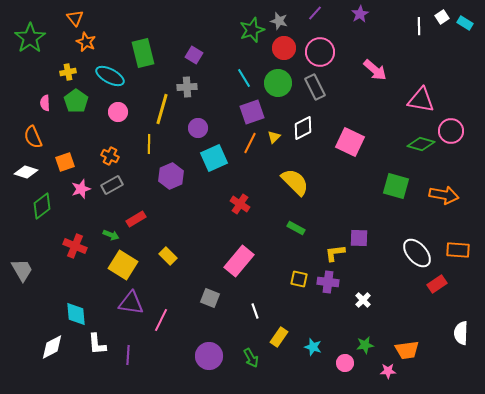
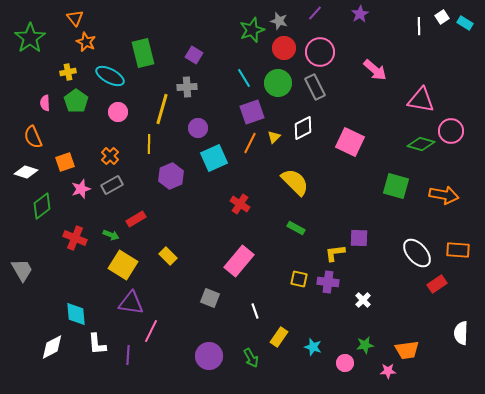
orange cross at (110, 156): rotated 18 degrees clockwise
red cross at (75, 246): moved 8 px up
pink line at (161, 320): moved 10 px left, 11 px down
